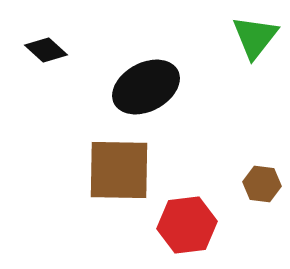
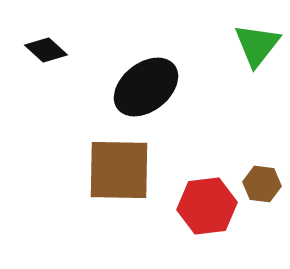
green triangle: moved 2 px right, 8 px down
black ellipse: rotated 10 degrees counterclockwise
red hexagon: moved 20 px right, 19 px up
